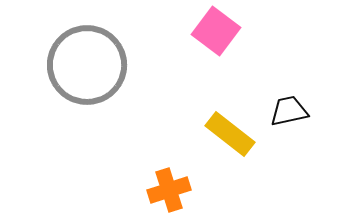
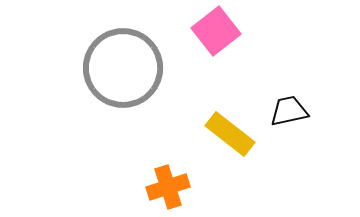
pink square: rotated 15 degrees clockwise
gray circle: moved 36 px right, 3 px down
orange cross: moved 1 px left, 3 px up
